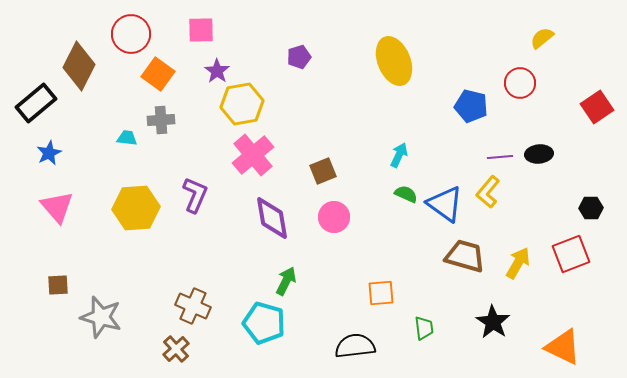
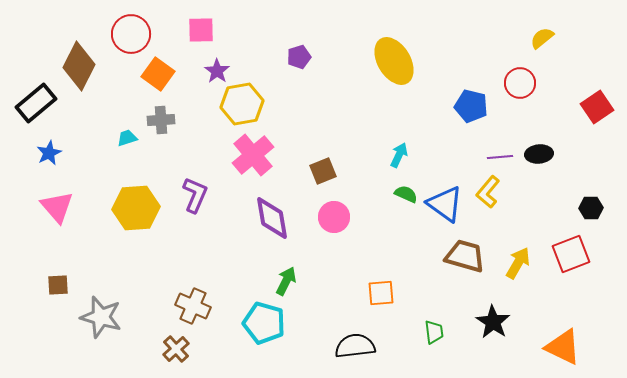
yellow ellipse at (394, 61): rotated 9 degrees counterclockwise
cyan trapezoid at (127, 138): rotated 25 degrees counterclockwise
green trapezoid at (424, 328): moved 10 px right, 4 px down
